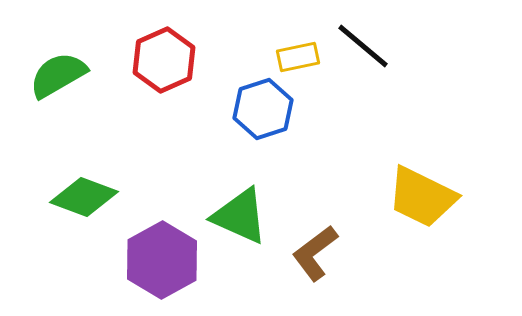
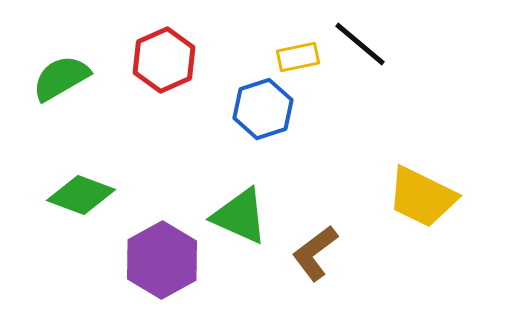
black line: moved 3 px left, 2 px up
green semicircle: moved 3 px right, 3 px down
green diamond: moved 3 px left, 2 px up
